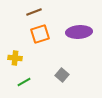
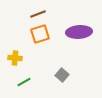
brown line: moved 4 px right, 2 px down
